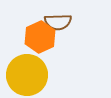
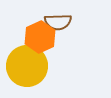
yellow circle: moved 9 px up
